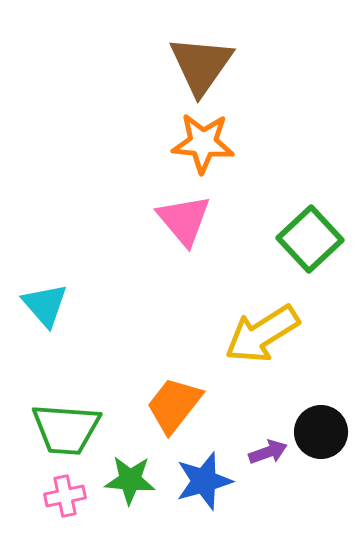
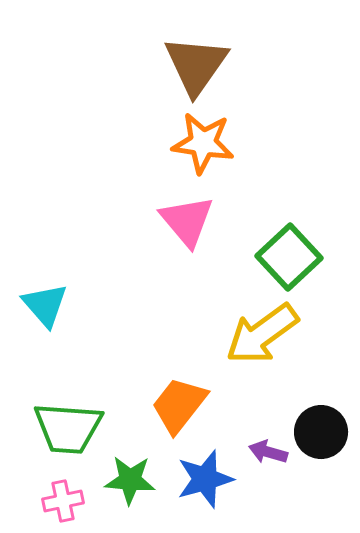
brown triangle: moved 5 px left
orange star: rotated 4 degrees clockwise
pink triangle: moved 3 px right, 1 px down
green square: moved 21 px left, 18 px down
yellow arrow: rotated 4 degrees counterclockwise
orange trapezoid: moved 5 px right
green trapezoid: moved 2 px right, 1 px up
purple arrow: rotated 144 degrees counterclockwise
blue star: moved 1 px right, 2 px up
pink cross: moved 2 px left, 5 px down
